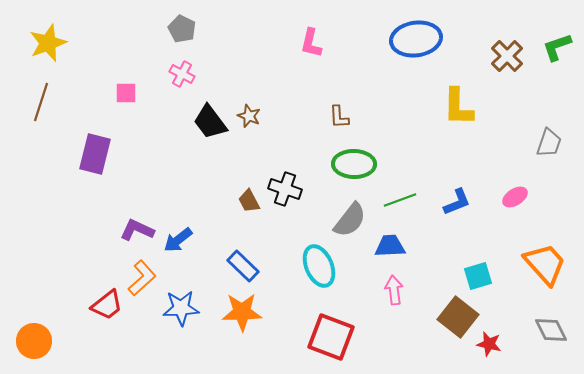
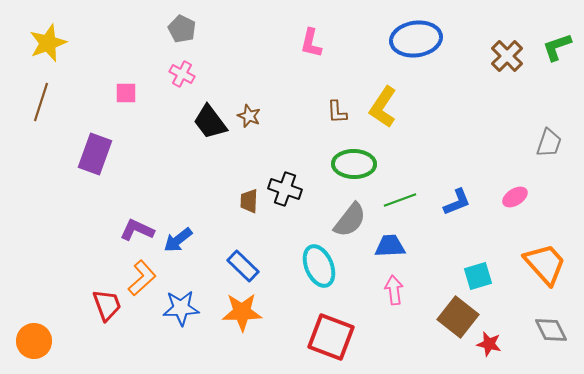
yellow L-shape: moved 75 px left; rotated 33 degrees clockwise
brown L-shape: moved 2 px left, 5 px up
purple rectangle: rotated 6 degrees clockwise
brown trapezoid: rotated 30 degrees clockwise
red trapezoid: rotated 72 degrees counterclockwise
